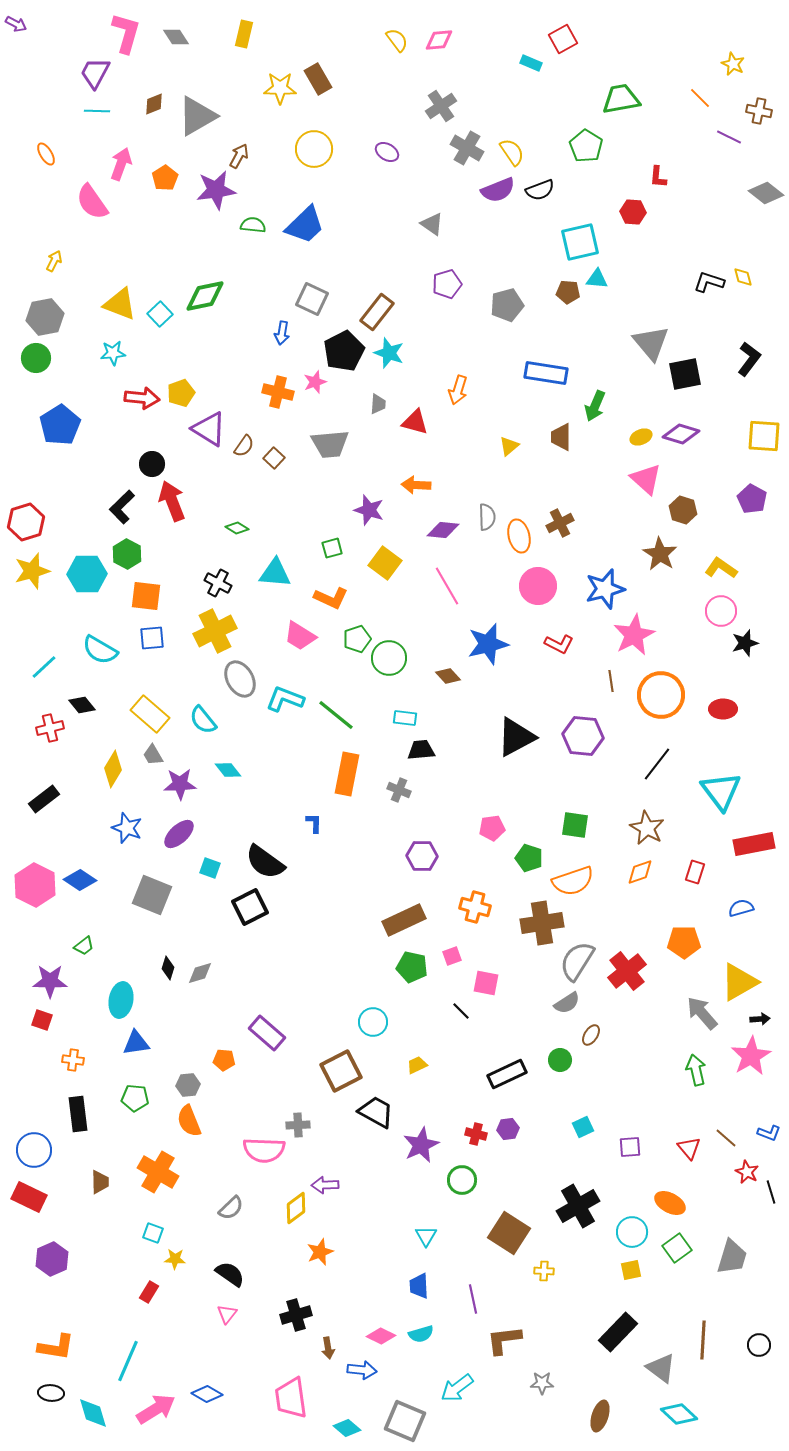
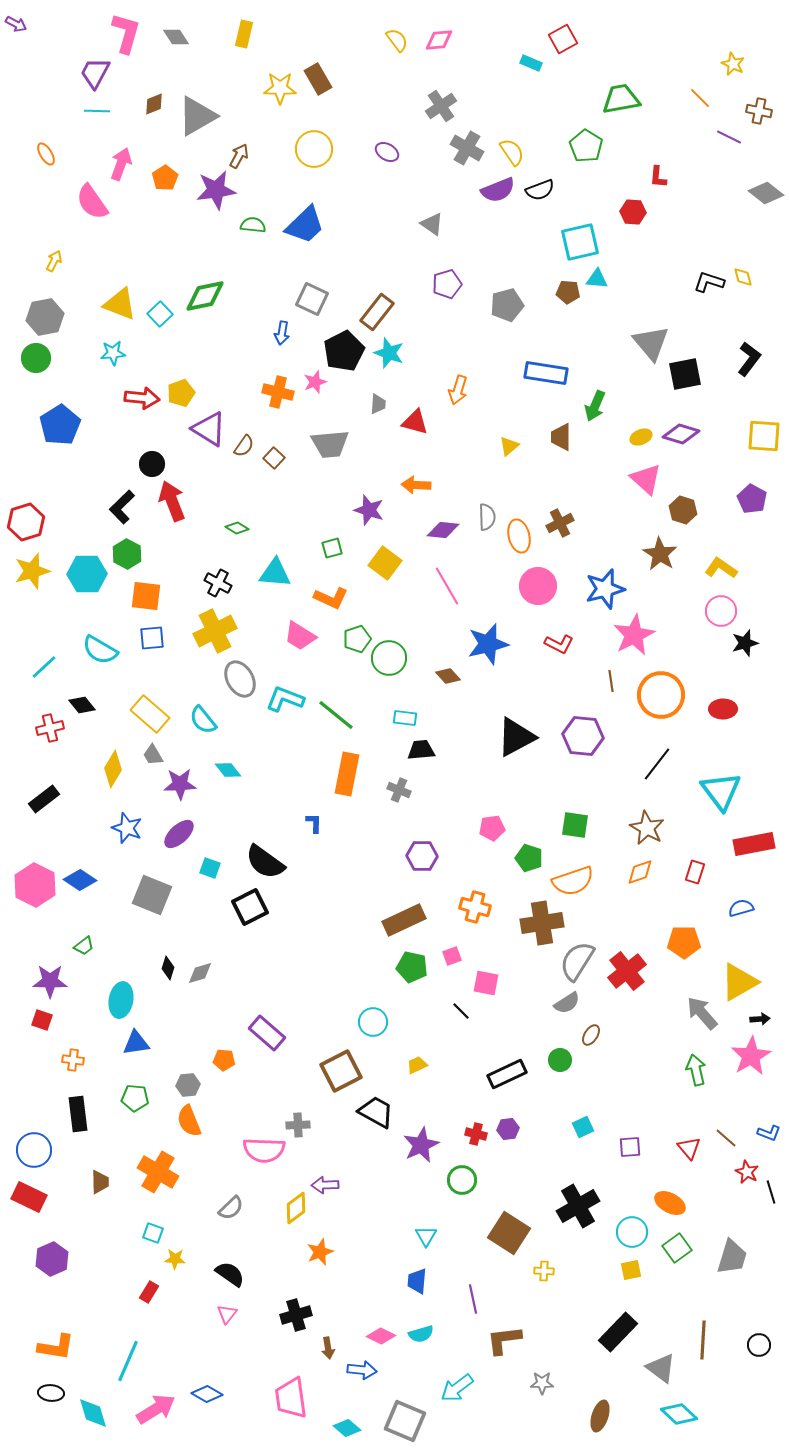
blue trapezoid at (419, 1286): moved 2 px left, 5 px up; rotated 8 degrees clockwise
